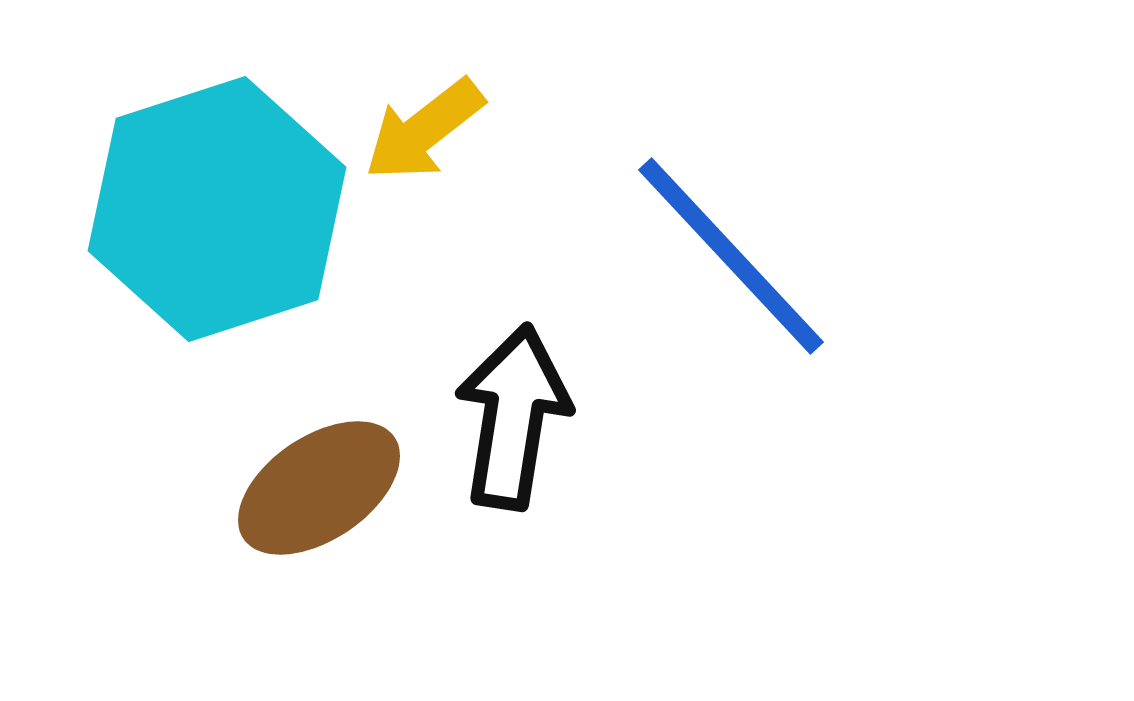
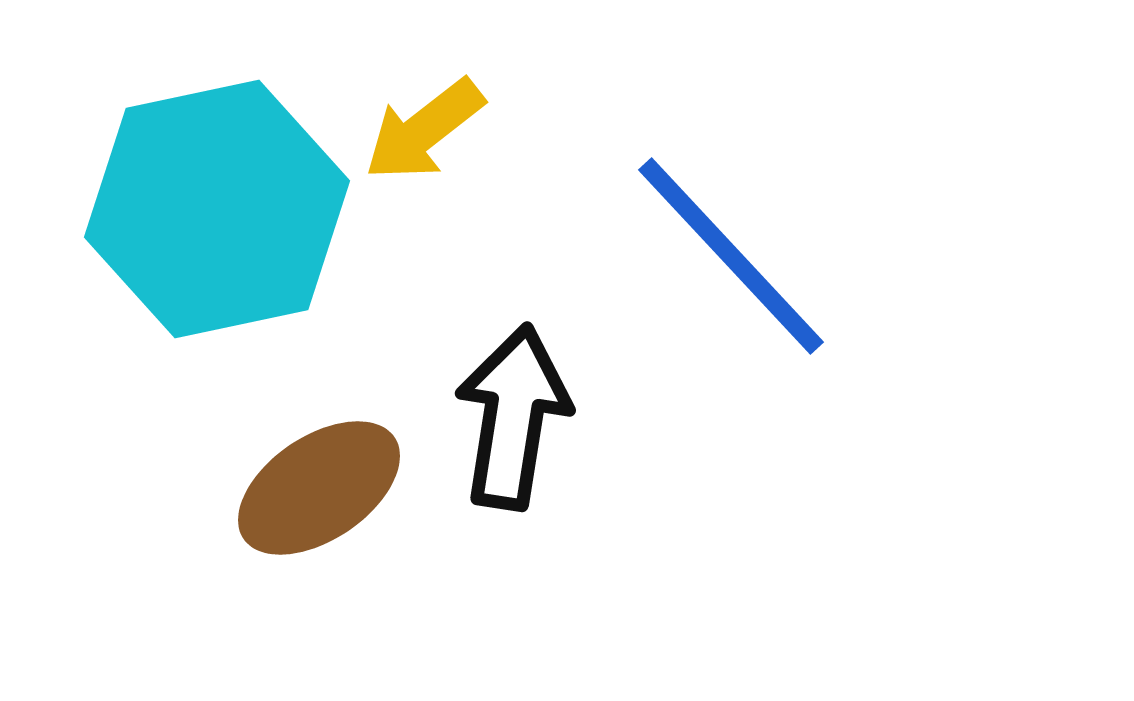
cyan hexagon: rotated 6 degrees clockwise
